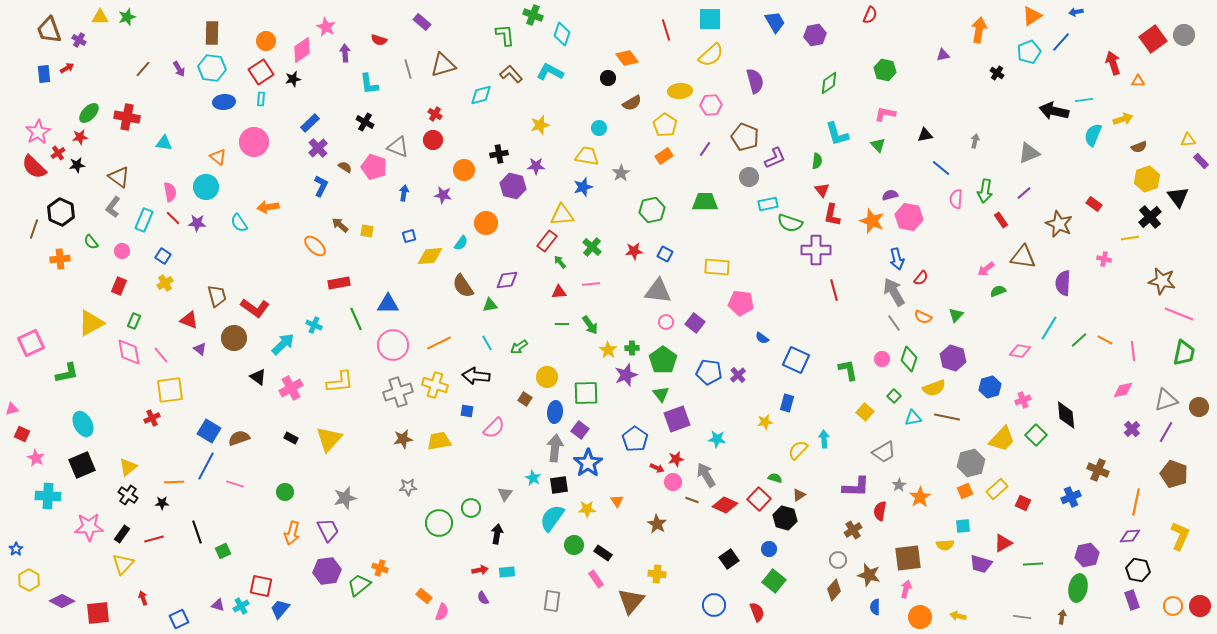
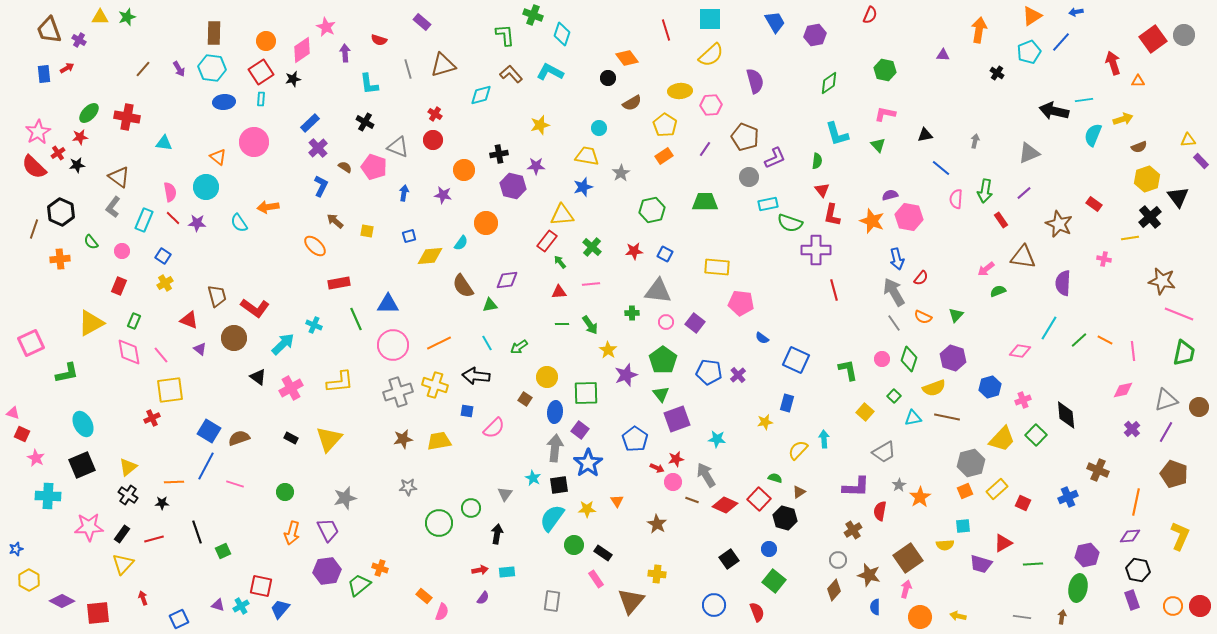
brown rectangle at (212, 33): moved 2 px right
purple triangle at (943, 55): rotated 16 degrees clockwise
brown arrow at (340, 225): moved 5 px left, 4 px up
green cross at (632, 348): moved 35 px up
pink triangle at (12, 409): moved 1 px right, 4 px down; rotated 32 degrees clockwise
brown triangle at (799, 495): moved 3 px up
blue cross at (1071, 497): moved 3 px left
blue star at (16, 549): rotated 16 degrees clockwise
brown square at (908, 558): rotated 28 degrees counterclockwise
purple semicircle at (483, 598): rotated 112 degrees counterclockwise
